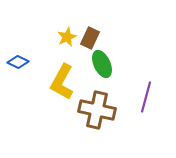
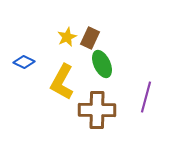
blue diamond: moved 6 px right
brown cross: rotated 12 degrees counterclockwise
